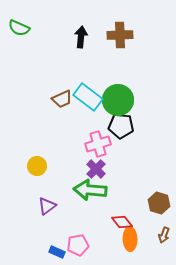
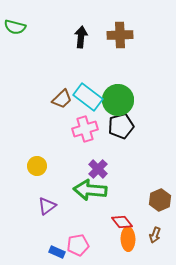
green semicircle: moved 4 px left, 1 px up; rotated 10 degrees counterclockwise
brown trapezoid: rotated 20 degrees counterclockwise
black pentagon: rotated 20 degrees counterclockwise
pink cross: moved 13 px left, 15 px up
purple cross: moved 2 px right
brown hexagon: moved 1 px right, 3 px up; rotated 20 degrees clockwise
brown arrow: moved 9 px left
orange ellipse: moved 2 px left
